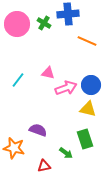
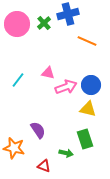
blue cross: rotated 10 degrees counterclockwise
green cross: rotated 16 degrees clockwise
pink arrow: moved 1 px up
purple semicircle: rotated 36 degrees clockwise
green arrow: rotated 24 degrees counterclockwise
red triangle: rotated 32 degrees clockwise
